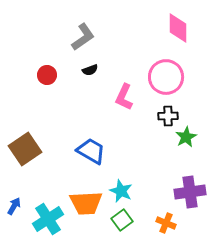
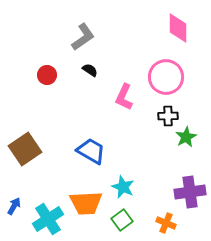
black semicircle: rotated 126 degrees counterclockwise
cyan star: moved 2 px right, 4 px up
